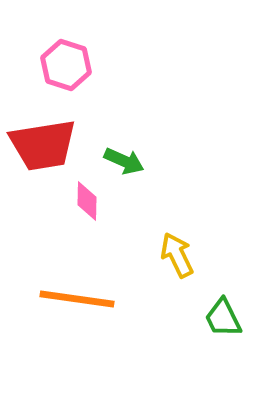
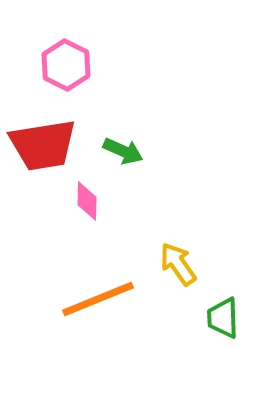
pink hexagon: rotated 9 degrees clockwise
green arrow: moved 1 px left, 10 px up
yellow arrow: moved 1 px right, 9 px down; rotated 9 degrees counterclockwise
orange line: moved 21 px right; rotated 30 degrees counterclockwise
green trapezoid: rotated 24 degrees clockwise
